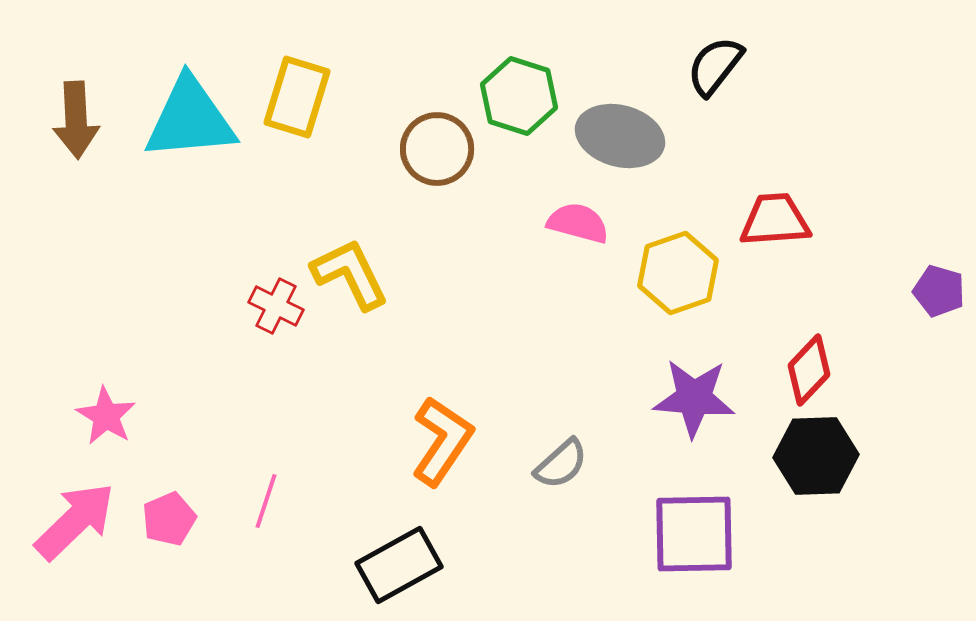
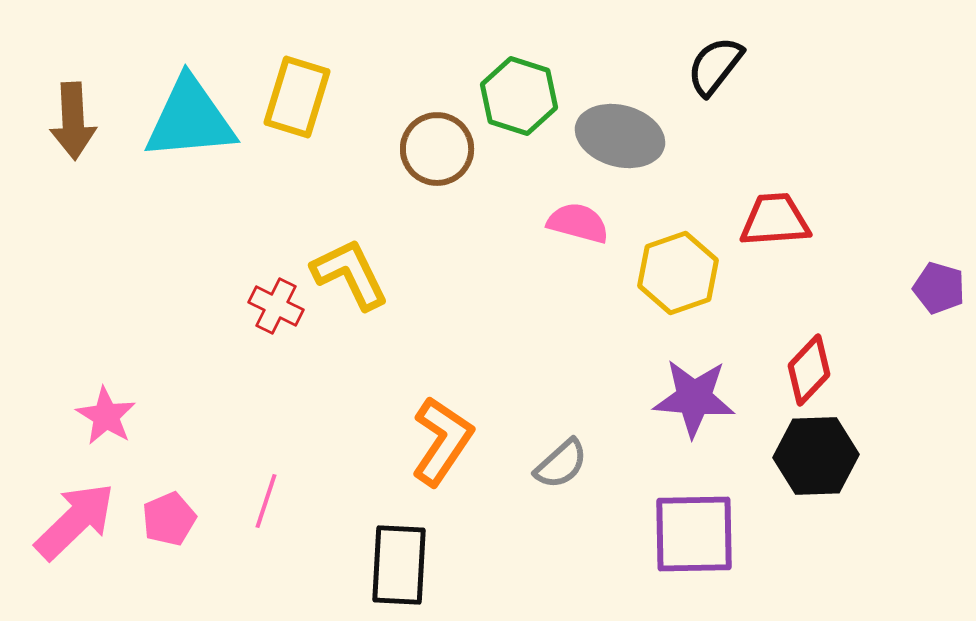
brown arrow: moved 3 px left, 1 px down
purple pentagon: moved 3 px up
black rectangle: rotated 58 degrees counterclockwise
